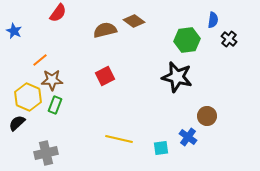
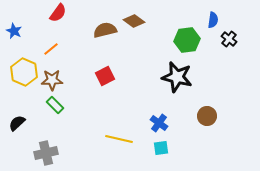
orange line: moved 11 px right, 11 px up
yellow hexagon: moved 4 px left, 25 px up
green rectangle: rotated 66 degrees counterclockwise
blue cross: moved 29 px left, 14 px up
